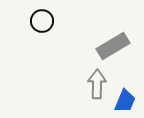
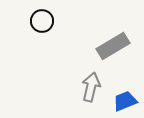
gray arrow: moved 6 px left, 3 px down; rotated 12 degrees clockwise
blue trapezoid: rotated 135 degrees counterclockwise
